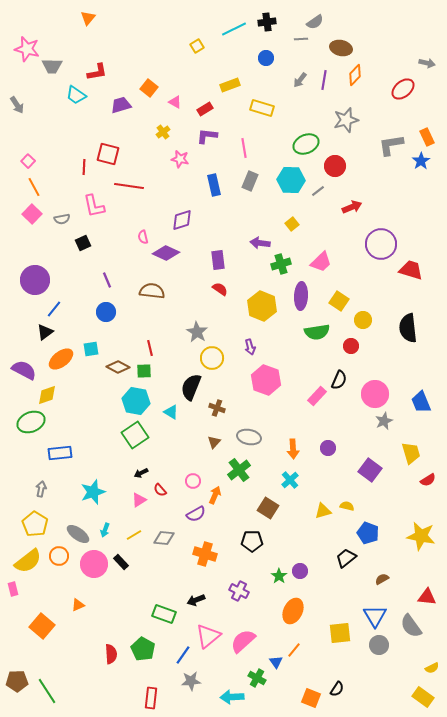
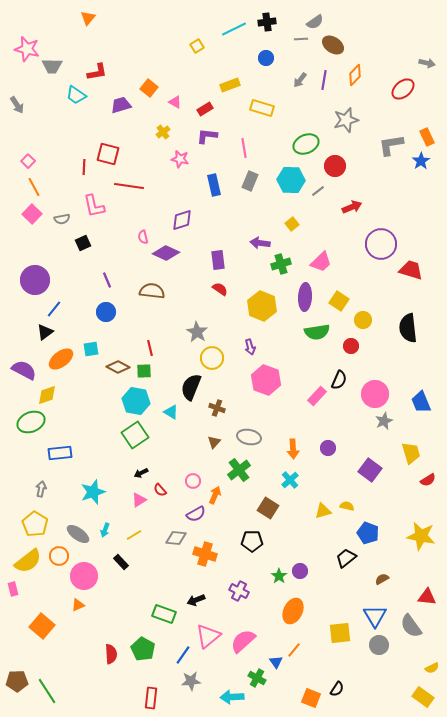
brown ellipse at (341, 48): moved 8 px left, 3 px up; rotated 20 degrees clockwise
purple ellipse at (301, 296): moved 4 px right, 1 px down
gray diamond at (164, 538): moved 12 px right
pink circle at (94, 564): moved 10 px left, 12 px down
